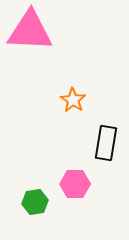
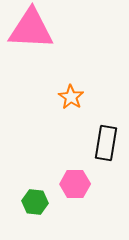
pink triangle: moved 1 px right, 2 px up
orange star: moved 2 px left, 3 px up
green hexagon: rotated 15 degrees clockwise
